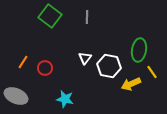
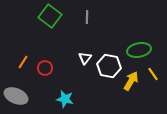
green ellipse: rotated 70 degrees clockwise
yellow line: moved 1 px right, 2 px down
yellow arrow: moved 3 px up; rotated 144 degrees clockwise
